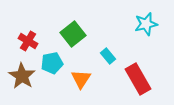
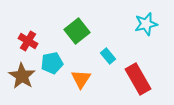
green square: moved 4 px right, 3 px up
